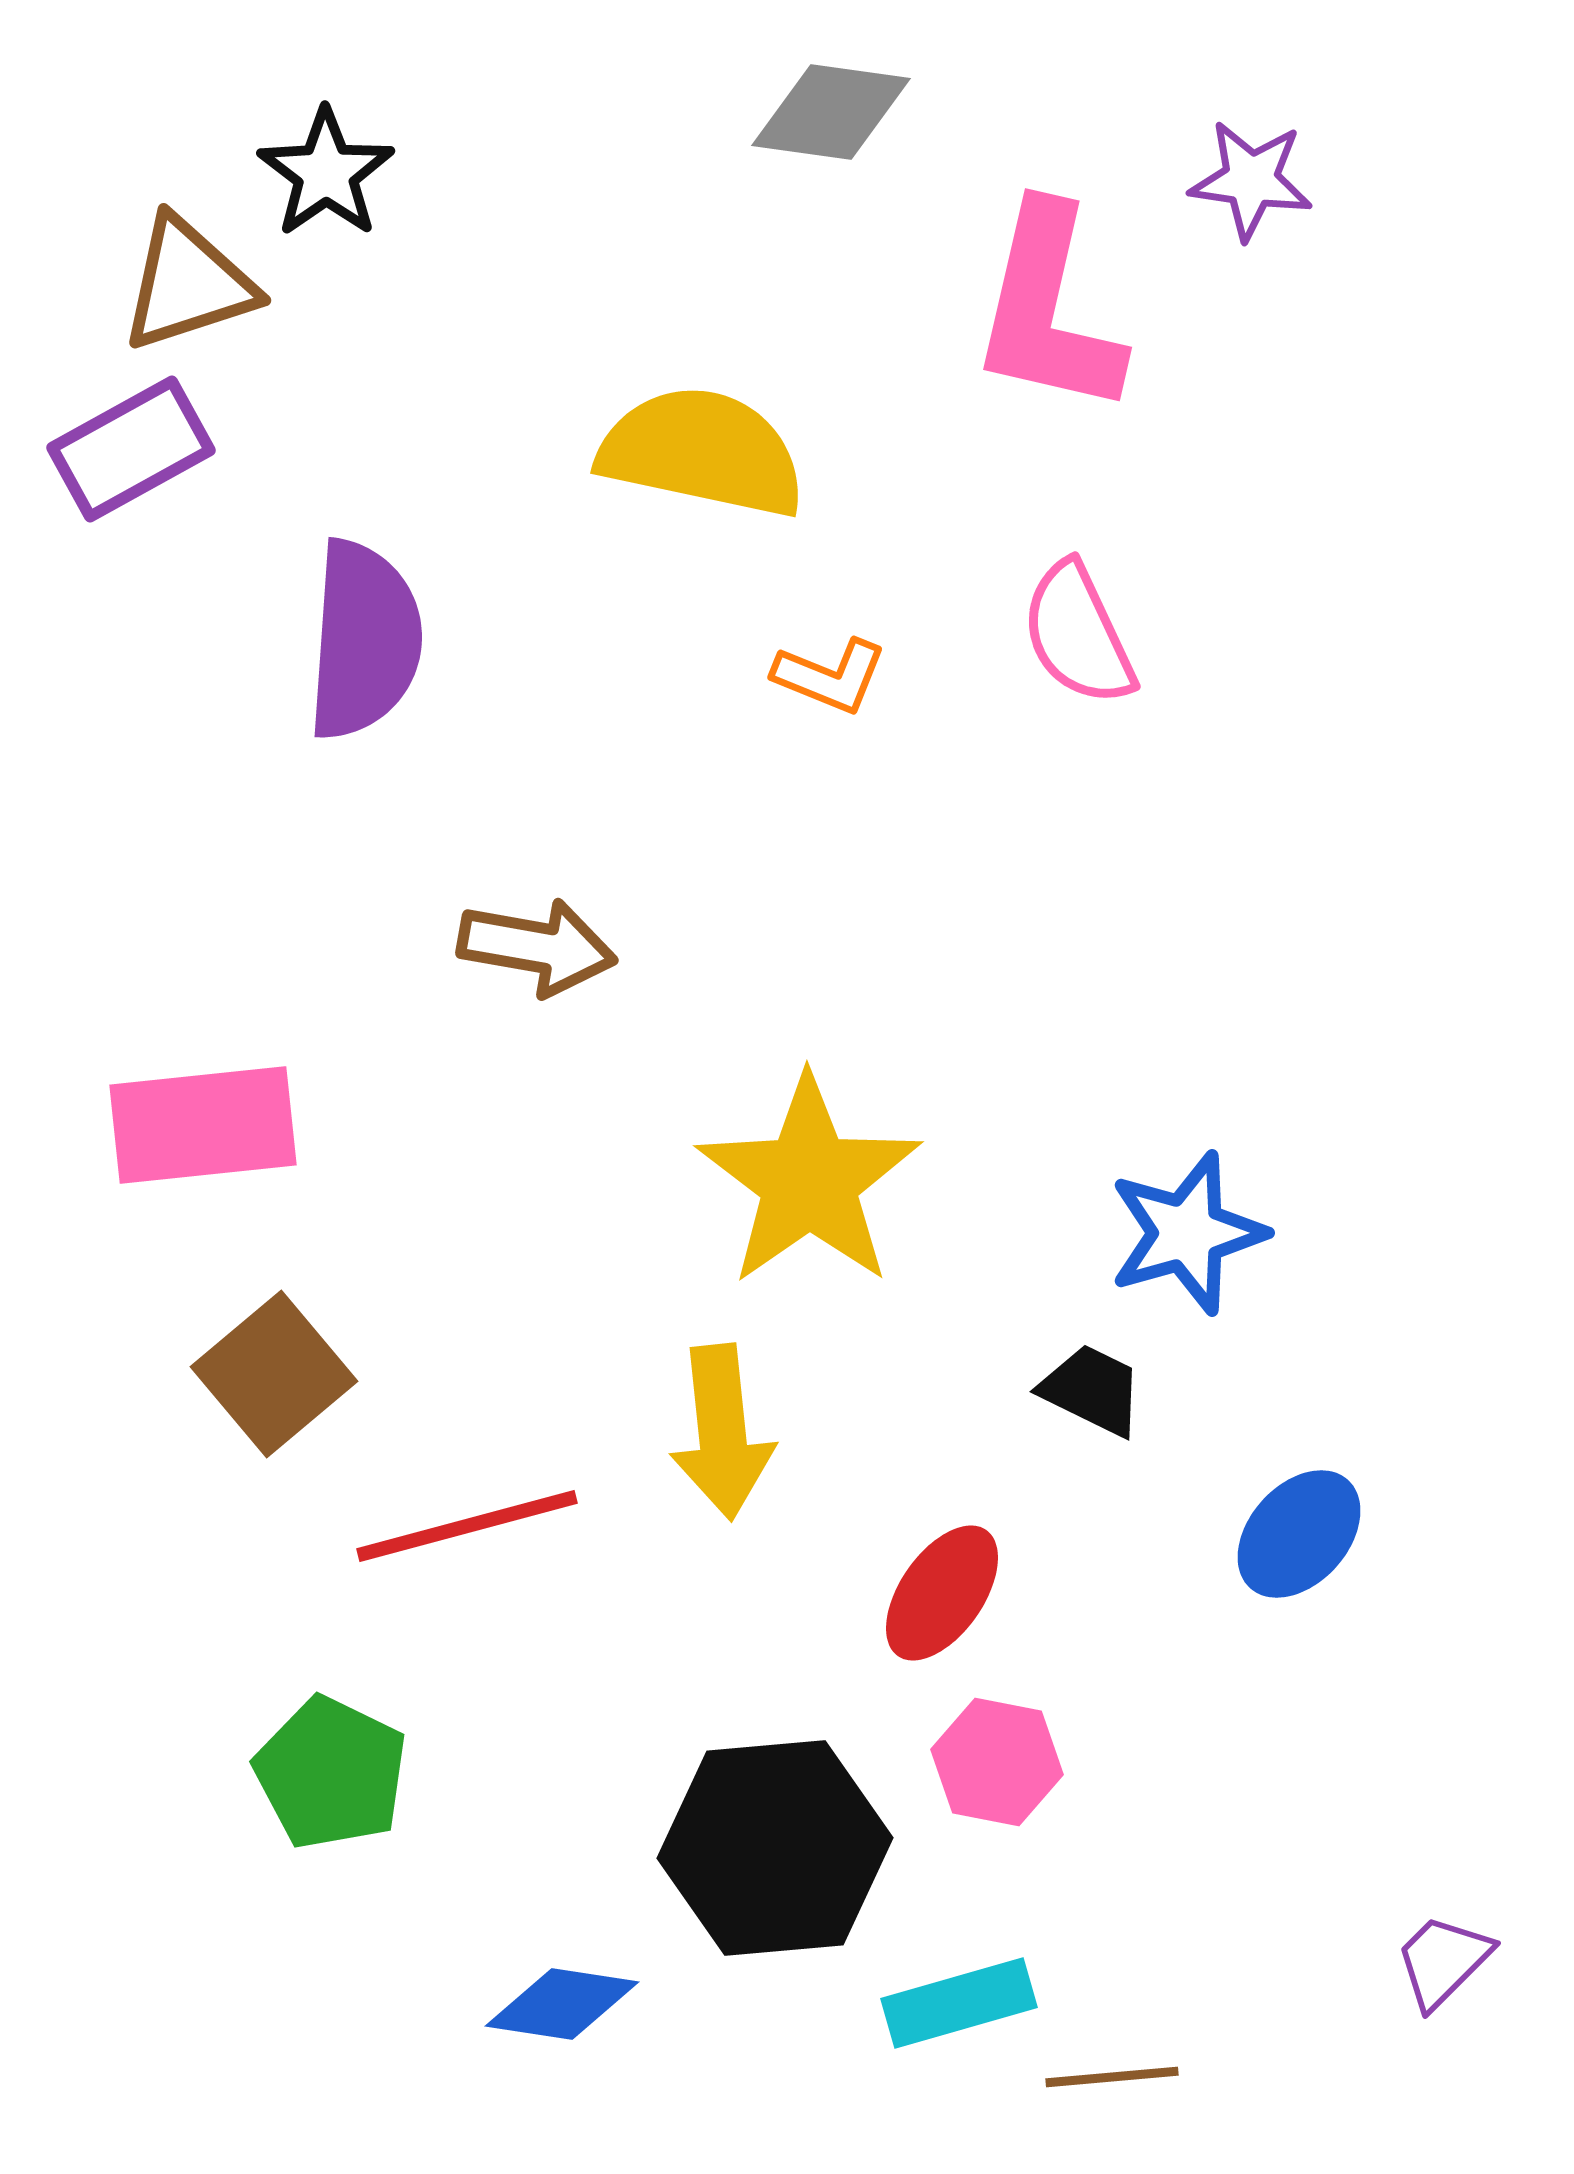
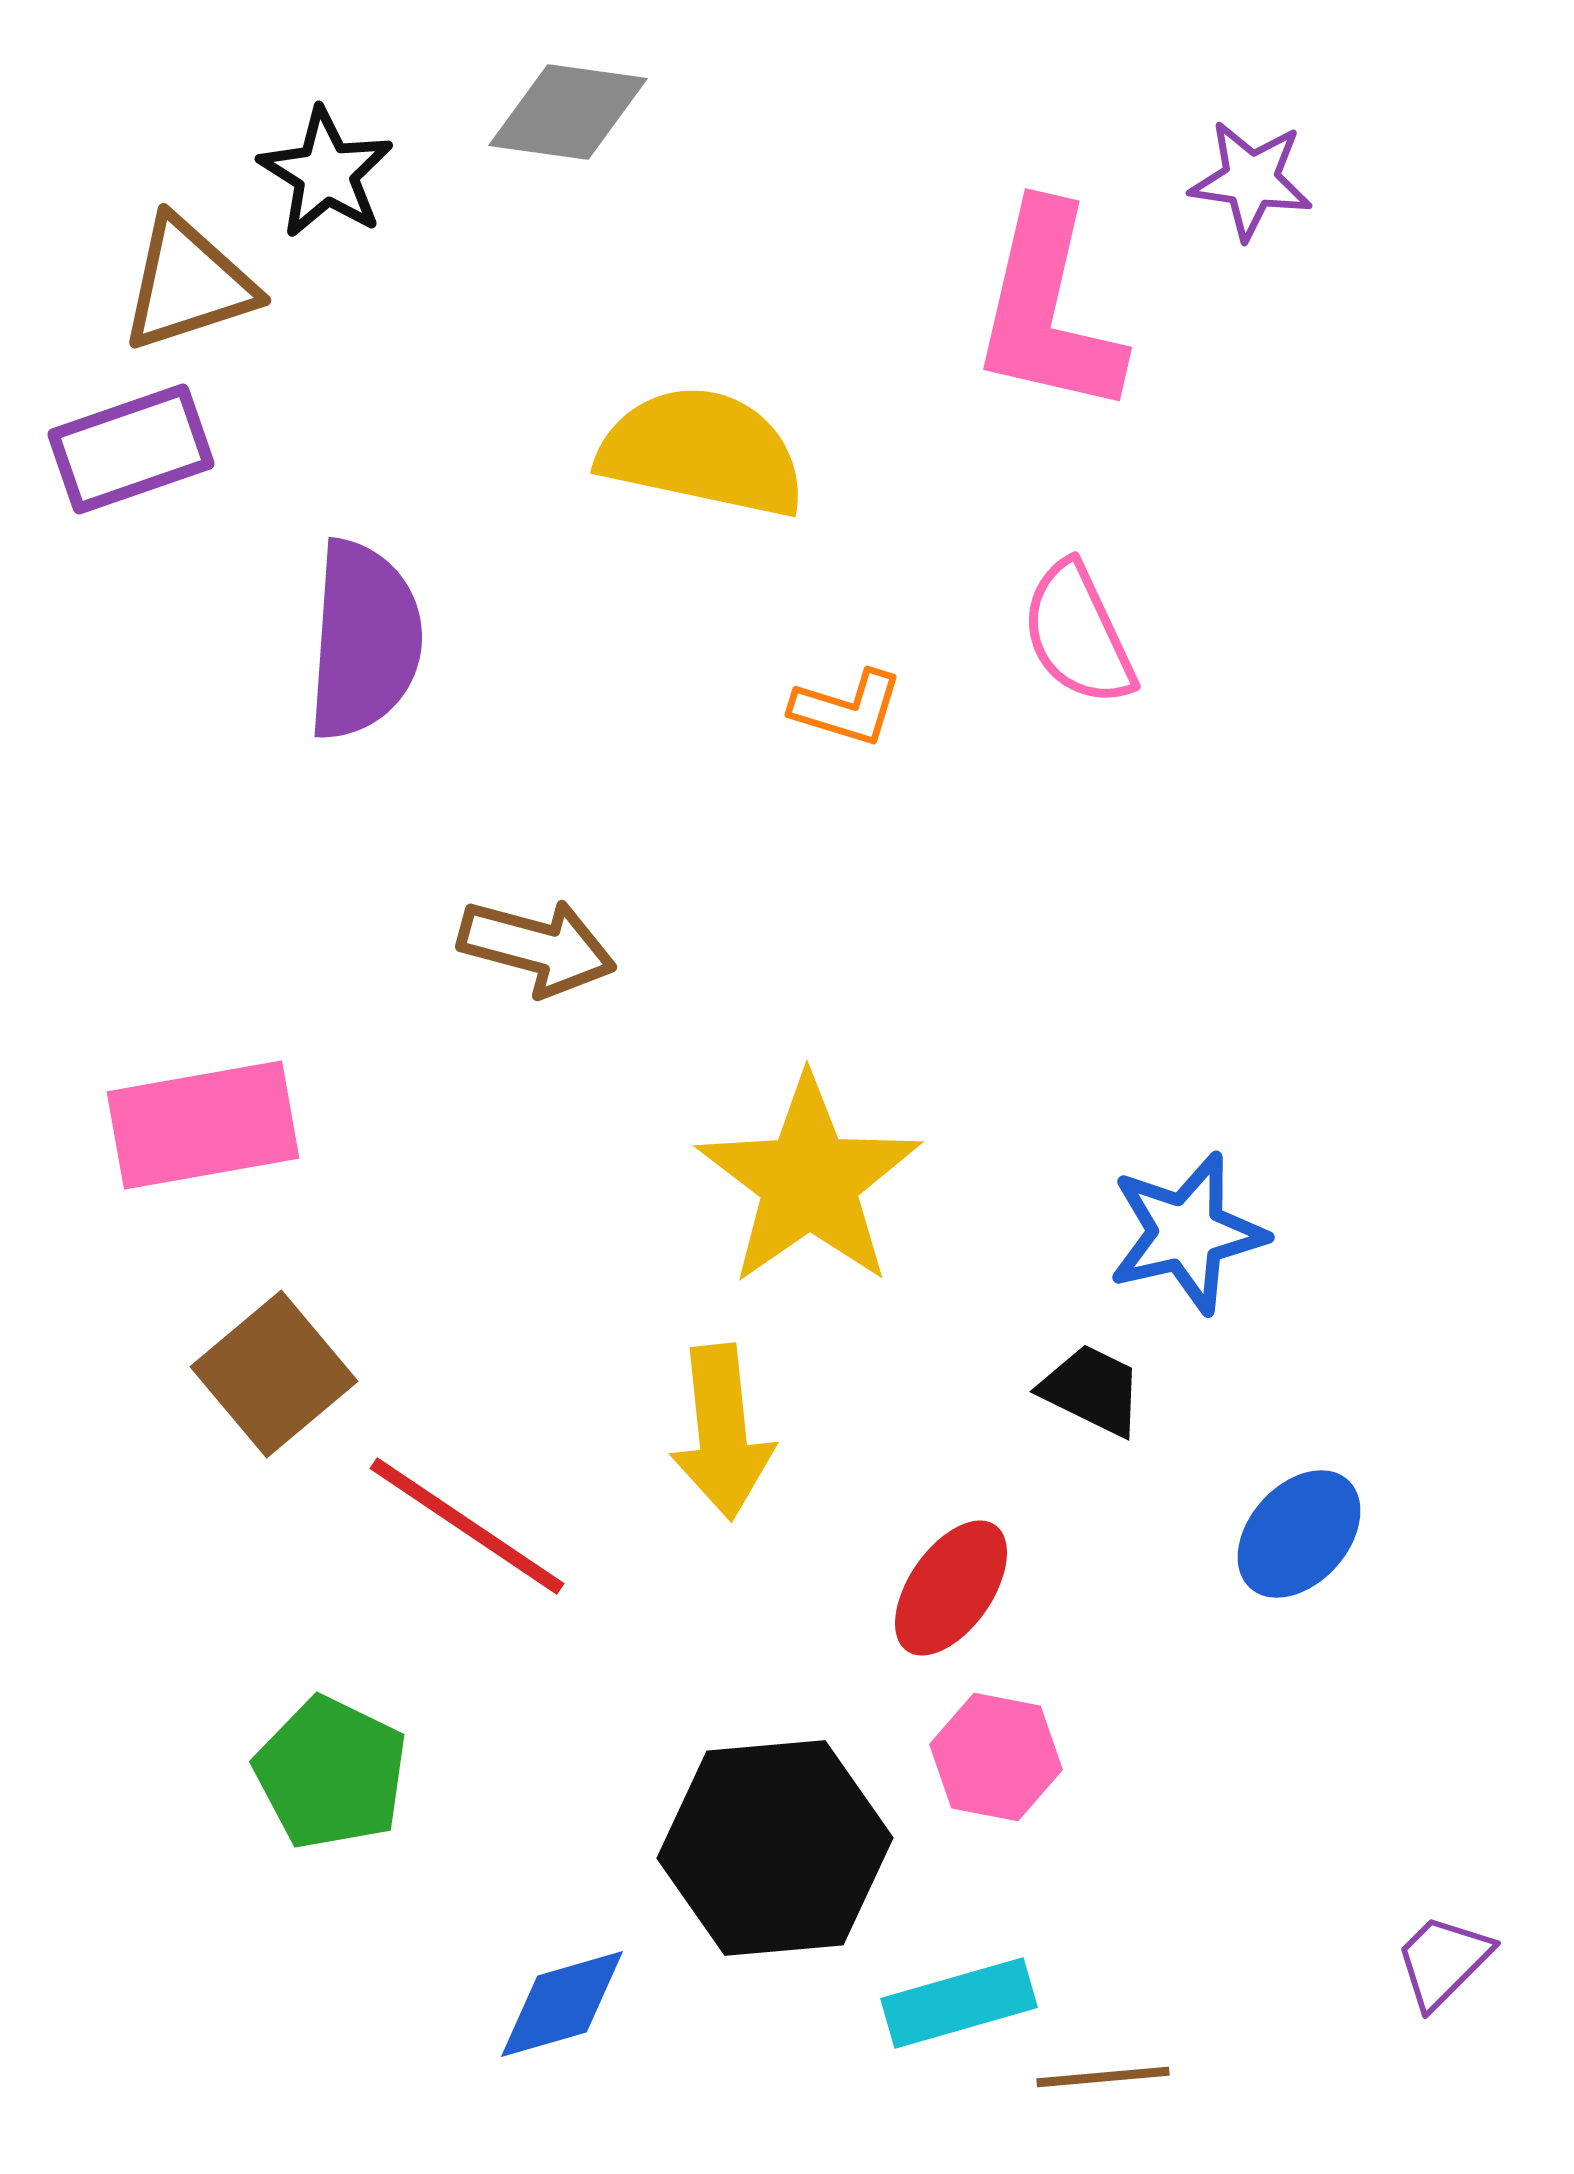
gray diamond: moved 263 px left
black star: rotated 5 degrees counterclockwise
purple rectangle: rotated 10 degrees clockwise
orange L-shape: moved 17 px right, 32 px down; rotated 5 degrees counterclockwise
brown arrow: rotated 5 degrees clockwise
pink rectangle: rotated 4 degrees counterclockwise
blue star: rotated 3 degrees clockwise
red line: rotated 49 degrees clockwise
red ellipse: moved 9 px right, 5 px up
pink hexagon: moved 1 px left, 5 px up
blue diamond: rotated 25 degrees counterclockwise
brown line: moved 9 px left
